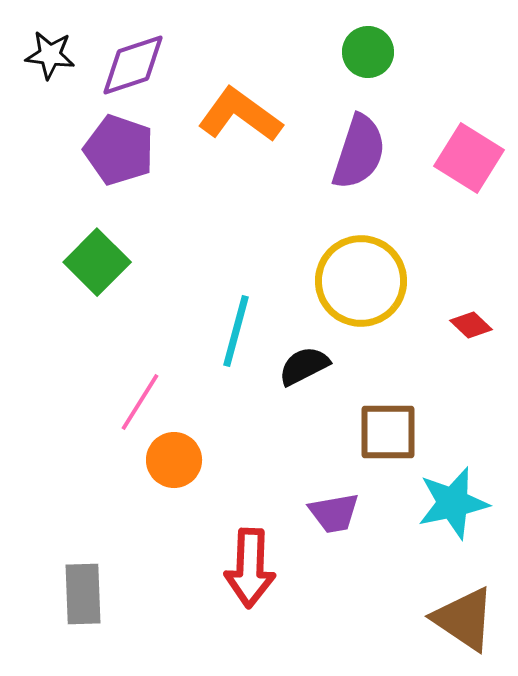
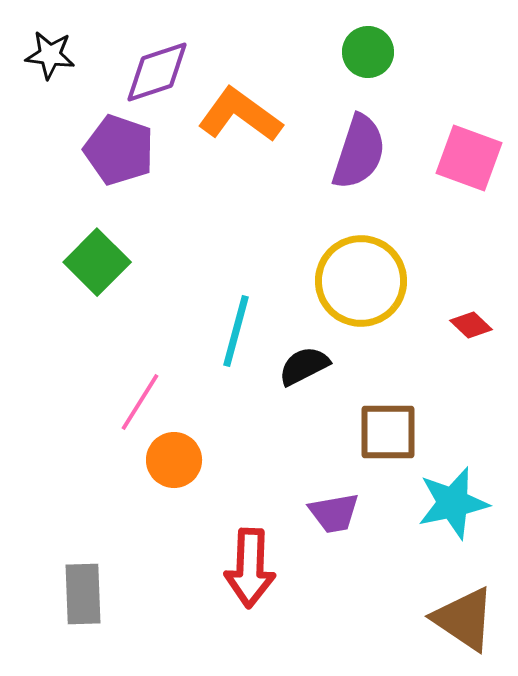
purple diamond: moved 24 px right, 7 px down
pink square: rotated 12 degrees counterclockwise
